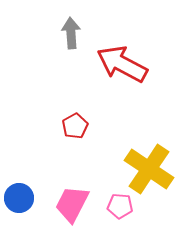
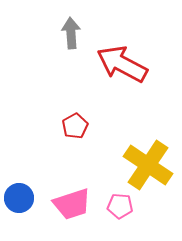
yellow cross: moved 1 px left, 4 px up
pink trapezoid: rotated 135 degrees counterclockwise
